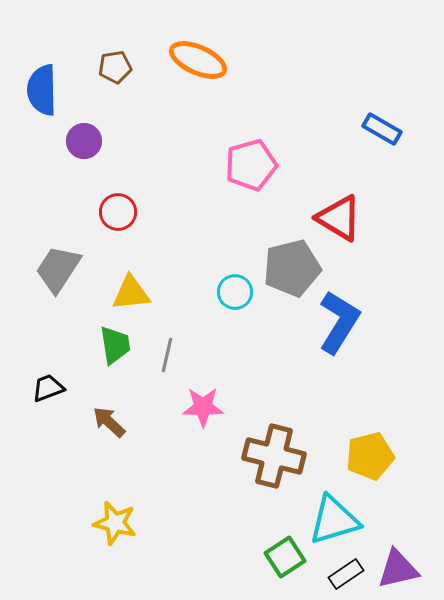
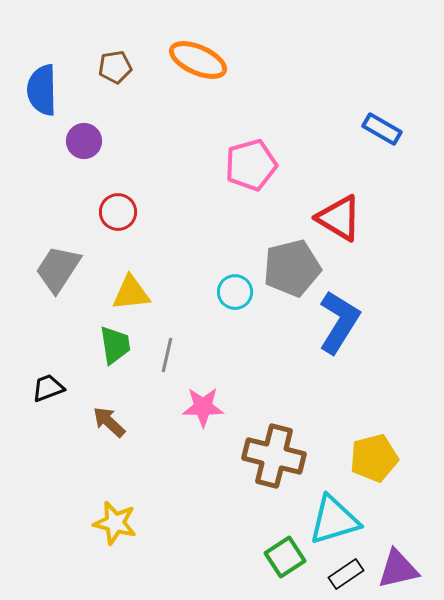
yellow pentagon: moved 4 px right, 2 px down
